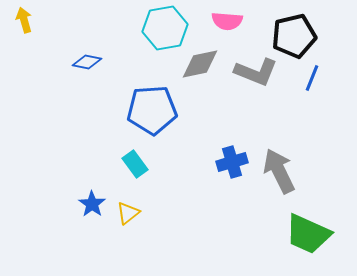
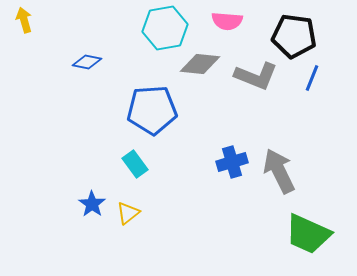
black pentagon: rotated 21 degrees clockwise
gray diamond: rotated 18 degrees clockwise
gray L-shape: moved 4 px down
